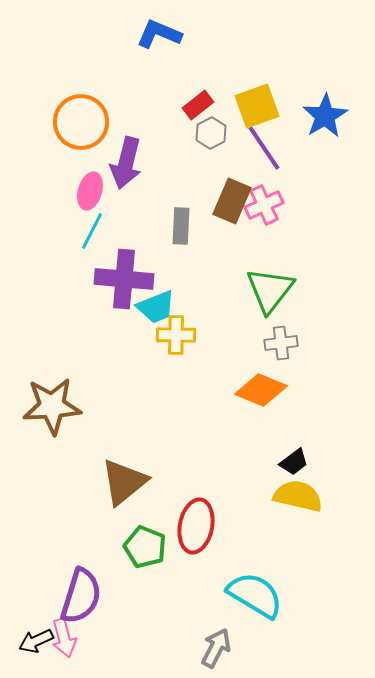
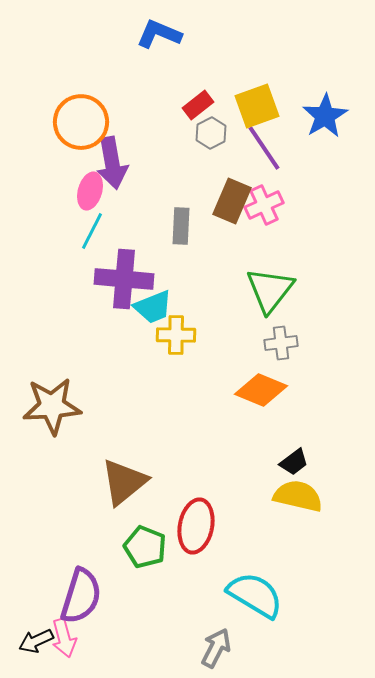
purple arrow: moved 14 px left; rotated 24 degrees counterclockwise
cyan trapezoid: moved 3 px left
